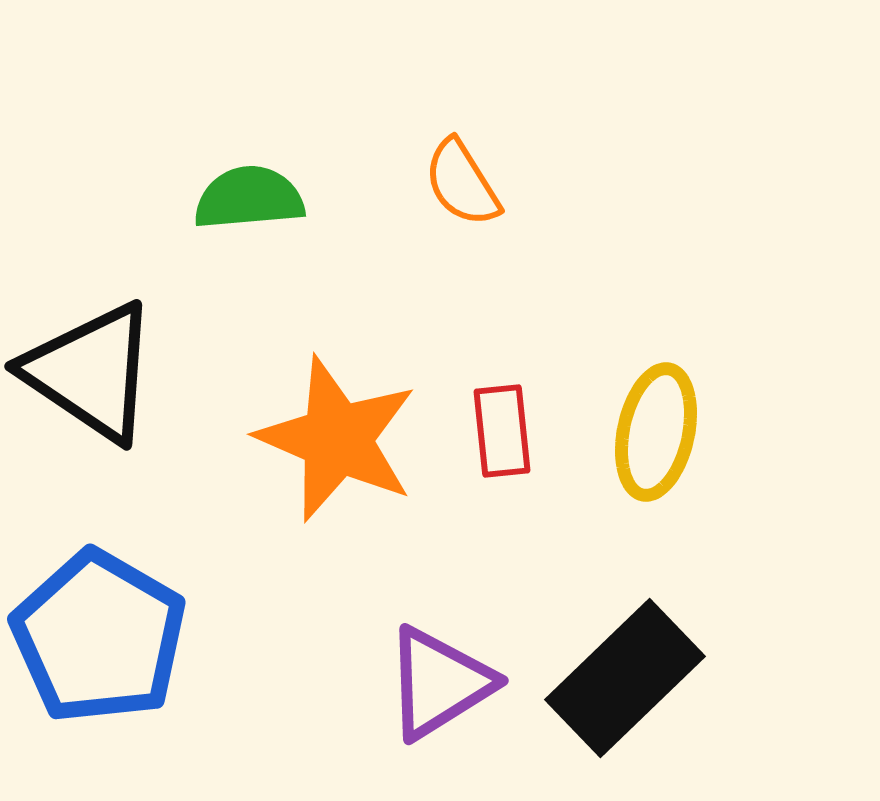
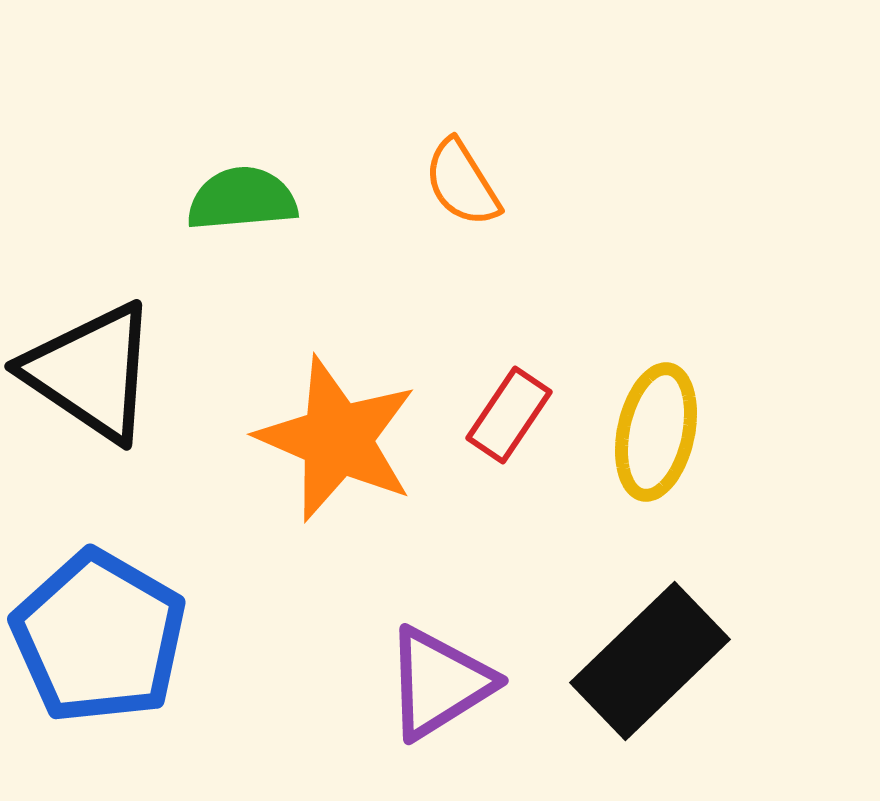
green semicircle: moved 7 px left, 1 px down
red rectangle: moved 7 px right, 16 px up; rotated 40 degrees clockwise
black rectangle: moved 25 px right, 17 px up
